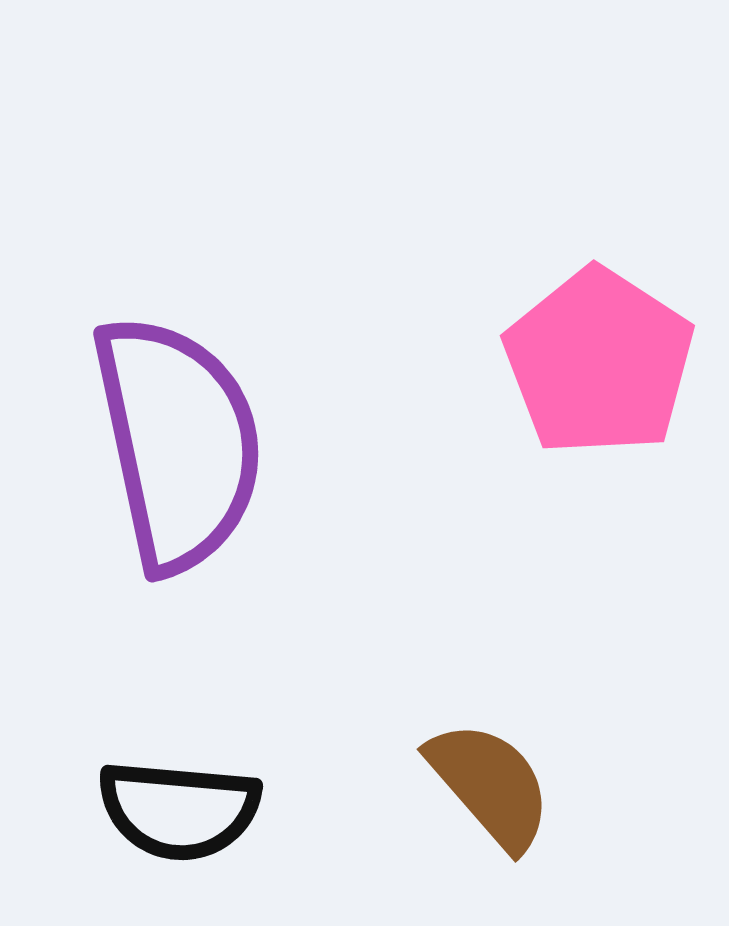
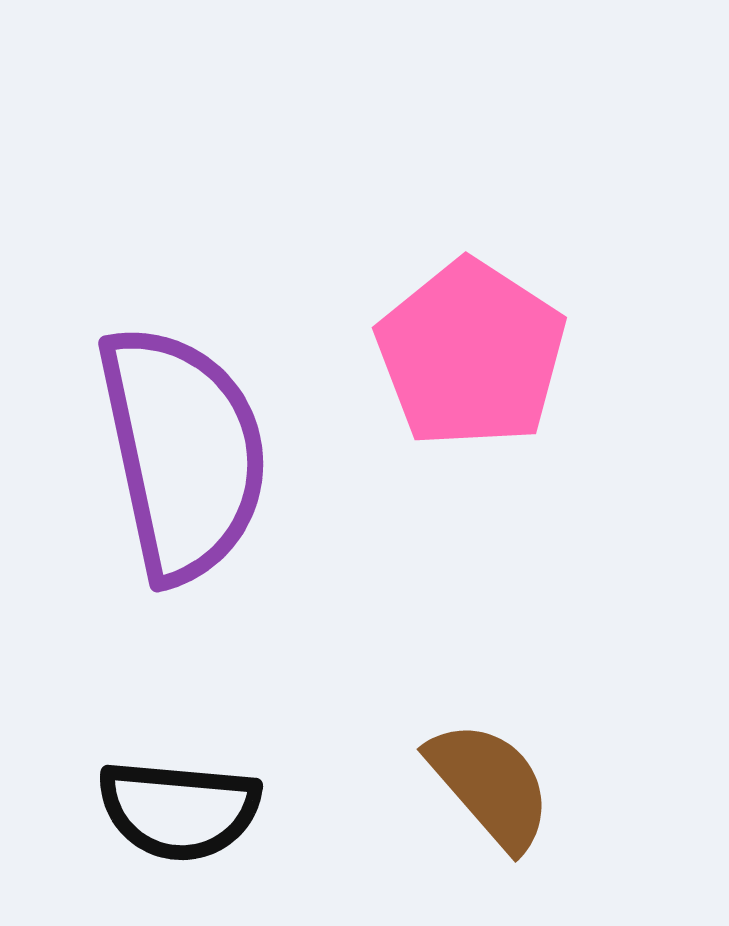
pink pentagon: moved 128 px left, 8 px up
purple semicircle: moved 5 px right, 10 px down
